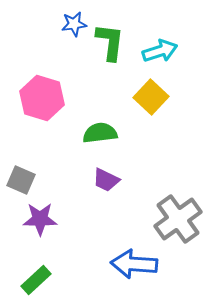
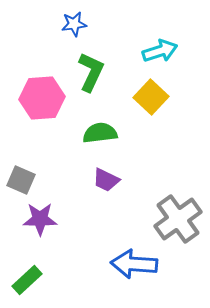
green L-shape: moved 19 px left, 30 px down; rotated 18 degrees clockwise
pink hexagon: rotated 21 degrees counterclockwise
green rectangle: moved 9 px left
